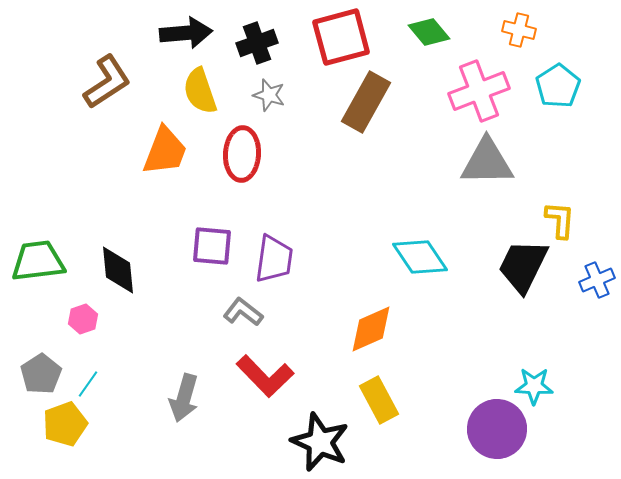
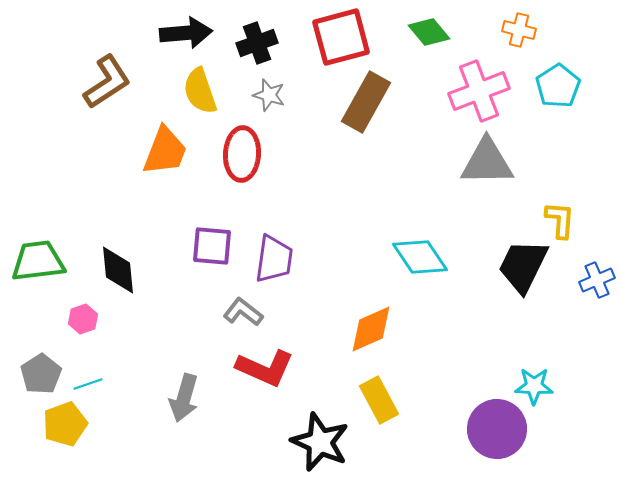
red L-shape: moved 8 px up; rotated 22 degrees counterclockwise
cyan line: rotated 36 degrees clockwise
